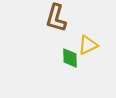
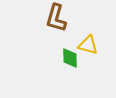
yellow triangle: rotated 40 degrees clockwise
